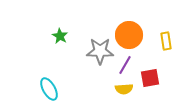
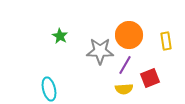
red square: rotated 12 degrees counterclockwise
cyan ellipse: rotated 15 degrees clockwise
